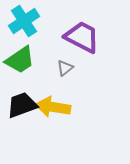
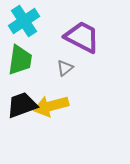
green trapezoid: rotated 48 degrees counterclockwise
yellow arrow: moved 2 px left, 1 px up; rotated 24 degrees counterclockwise
